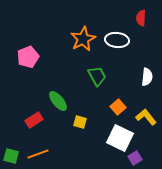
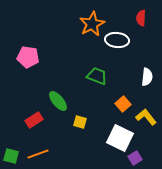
orange star: moved 9 px right, 15 px up
pink pentagon: rotated 30 degrees clockwise
green trapezoid: rotated 40 degrees counterclockwise
orange square: moved 5 px right, 3 px up
